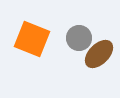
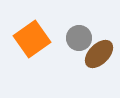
orange square: rotated 33 degrees clockwise
